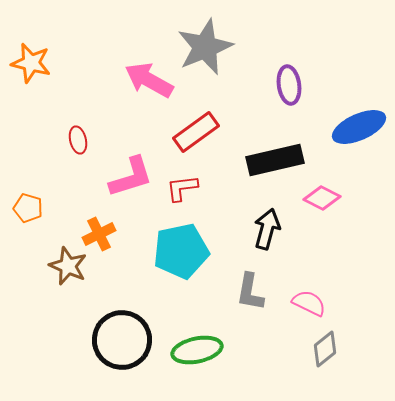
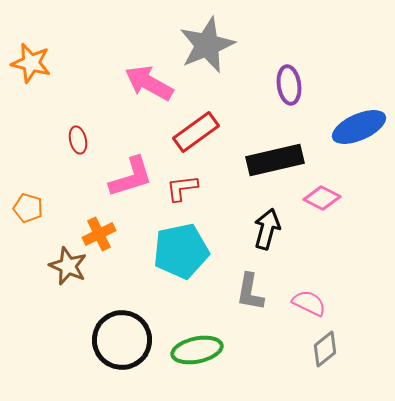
gray star: moved 2 px right, 2 px up
pink arrow: moved 3 px down
